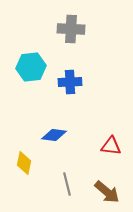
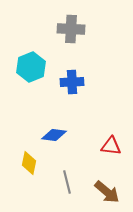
cyan hexagon: rotated 16 degrees counterclockwise
blue cross: moved 2 px right
yellow diamond: moved 5 px right
gray line: moved 2 px up
